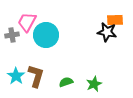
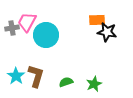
orange rectangle: moved 18 px left
gray cross: moved 7 px up
